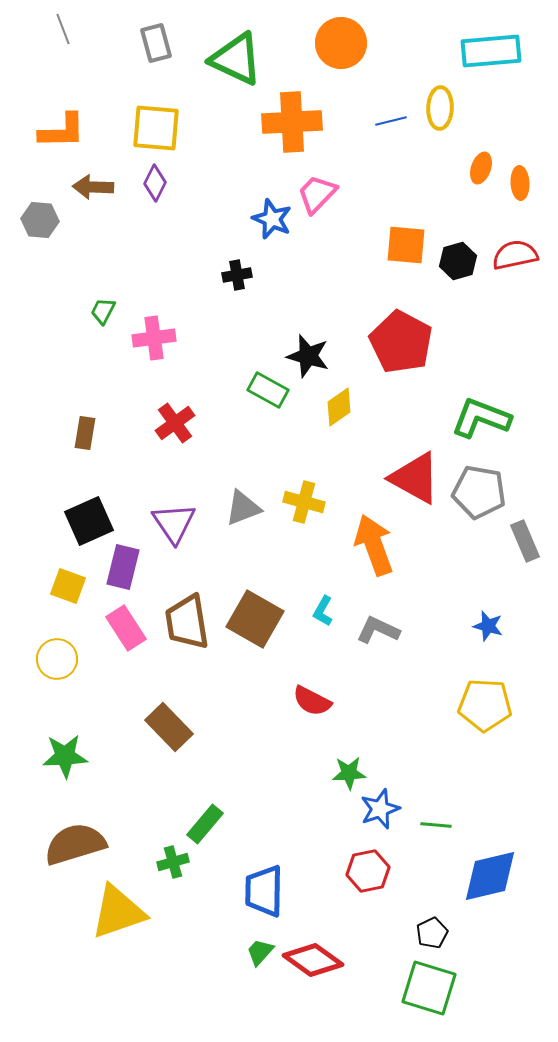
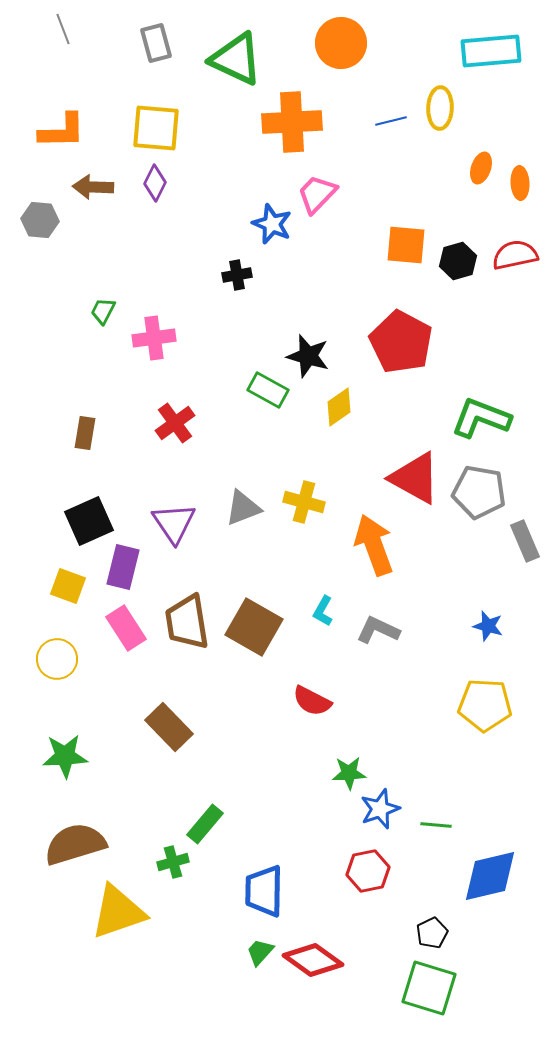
blue star at (272, 219): moved 5 px down
brown square at (255, 619): moved 1 px left, 8 px down
